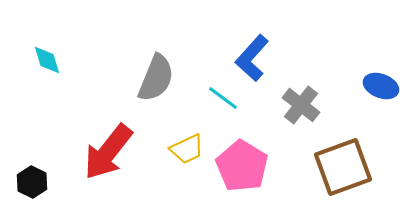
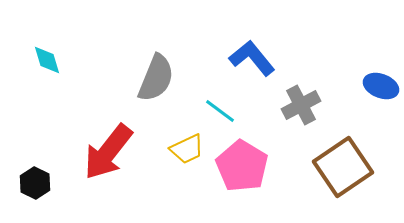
blue L-shape: rotated 99 degrees clockwise
cyan line: moved 3 px left, 13 px down
gray cross: rotated 24 degrees clockwise
brown square: rotated 14 degrees counterclockwise
black hexagon: moved 3 px right, 1 px down
